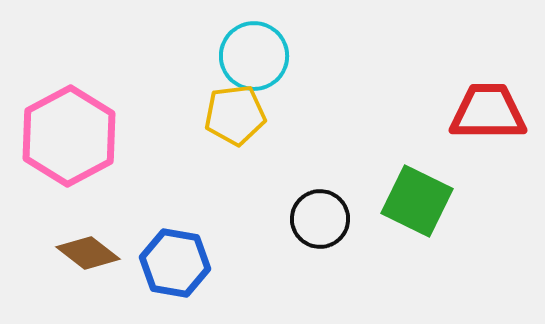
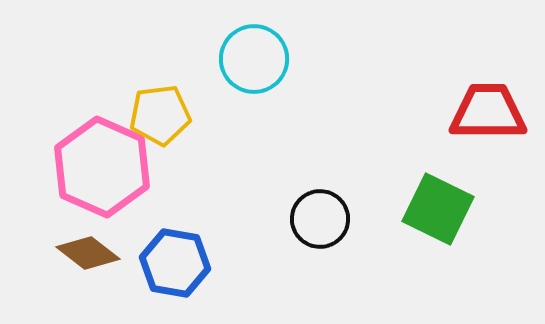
cyan circle: moved 3 px down
yellow pentagon: moved 75 px left
pink hexagon: moved 33 px right, 31 px down; rotated 8 degrees counterclockwise
green square: moved 21 px right, 8 px down
